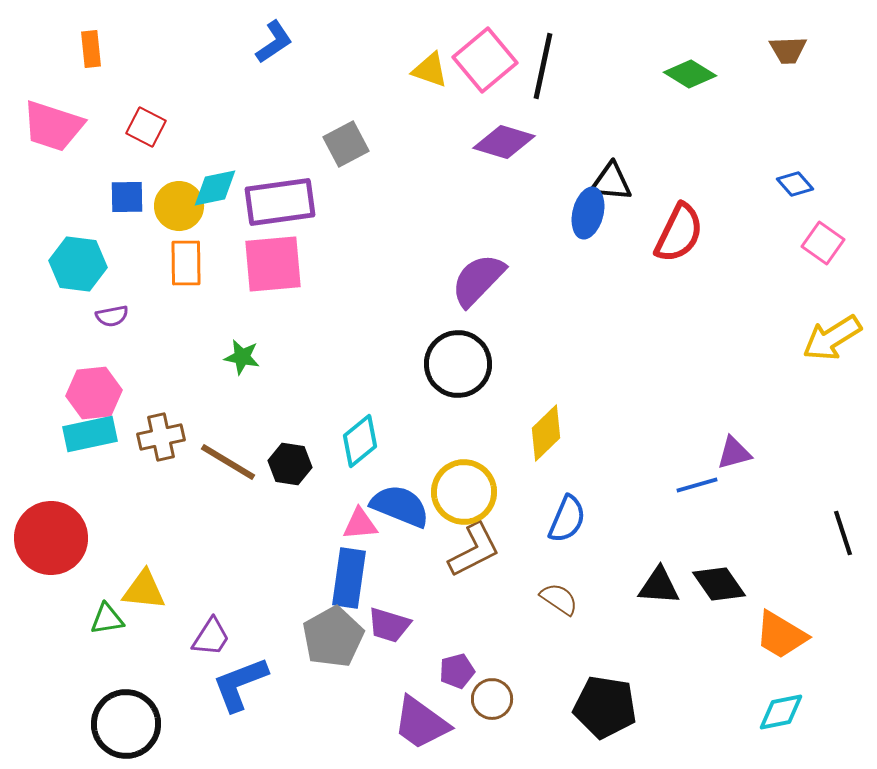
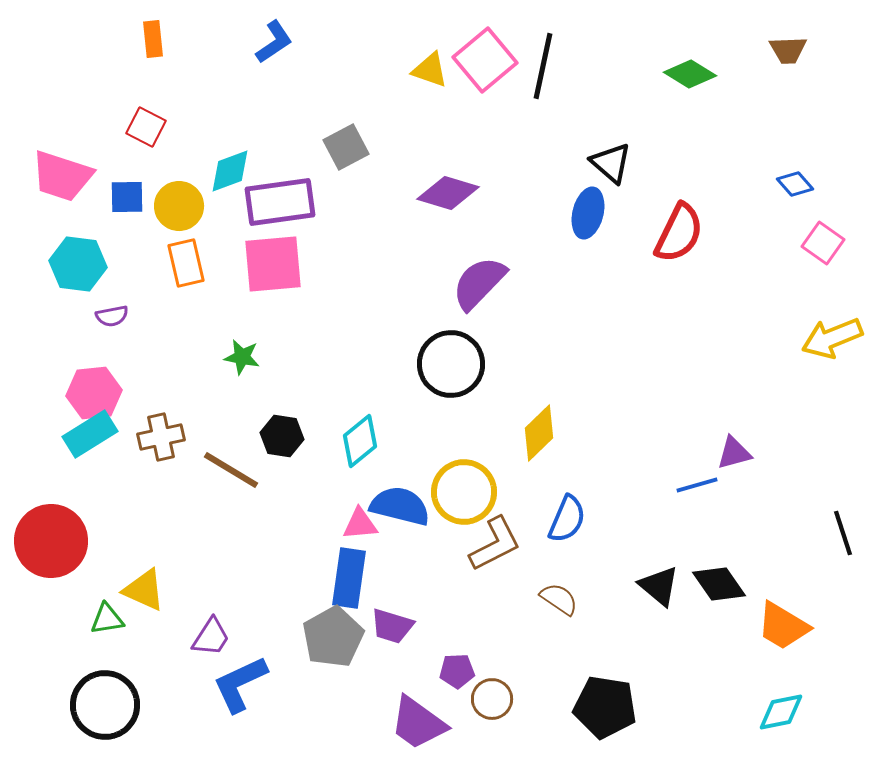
orange rectangle at (91, 49): moved 62 px right, 10 px up
pink trapezoid at (53, 126): moved 9 px right, 50 px down
purple diamond at (504, 142): moved 56 px left, 51 px down
gray square at (346, 144): moved 3 px down
black triangle at (611, 182): moved 19 px up; rotated 36 degrees clockwise
cyan diamond at (215, 188): moved 15 px right, 17 px up; rotated 9 degrees counterclockwise
orange rectangle at (186, 263): rotated 12 degrees counterclockwise
purple semicircle at (478, 280): moved 1 px right, 3 px down
yellow arrow at (832, 338): rotated 10 degrees clockwise
black circle at (458, 364): moved 7 px left
yellow diamond at (546, 433): moved 7 px left
cyan rectangle at (90, 434): rotated 20 degrees counterclockwise
brown line at (228, 462): moved 3 px right, 8 px down
black hexagon at (290, 464): moved 8 px left, 28 px up
blue semicircle at (400, 506): rotated 8 degrees counterclockwise
red circle at (51, 538): moved 3 px down
brown L-shape at (474, 550): moved 21 px right, 6 px up
black triangle at (659, 586): rotated 36 degrees clockwise
yellow triangle at (144, 590): rotated 18 degrees clockwise
purple trapezoid at (389, 625): moved 3 px right, 1 px down
orange trapezoid at (781, 635): moved 2 px right, 9 px up
purple pentagon at (457, 671): rotated 12 degrees clockwise
blue L-shape at (240, 684): rotated 4 degrees counterclockwise
purple trapezoid at (421, 723): moved 3 px left
black circle at (126, 724): moved 21 px left, 19 px up
